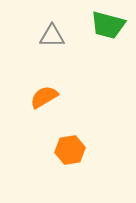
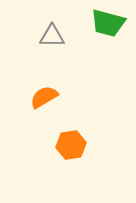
green trapezoid: moved 2 px up
orange hexagon: moved 1 px right, 5 px up
